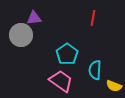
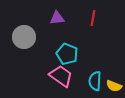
purple triangle: moved 23 px right
gray circle: moved 3 px right, 2 px down
cyan pentagon: rotated 15 degrees counterclockwise
cyan semicircle: moved 11 px down
pink trapezoid: moved 5 px up
